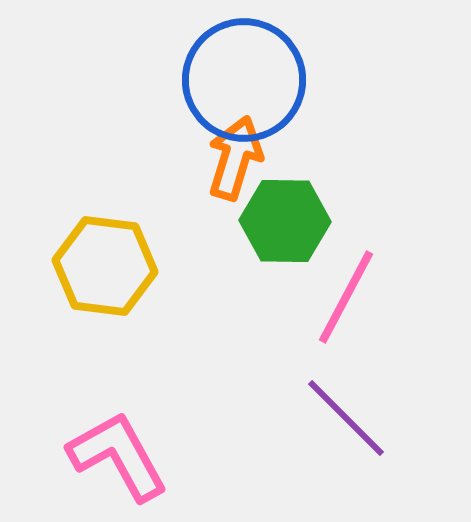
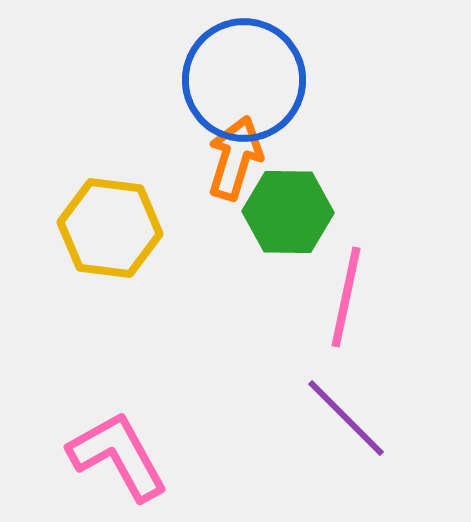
green hexagon: moved 3 px right, 9 px up
yellow hexagon: moved 5 px right, 38 px up
pink line: rotated 16 degrees counterclockwise
